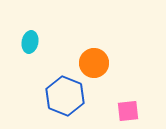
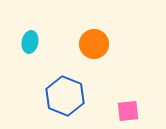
orange circle: moved 19 px up
